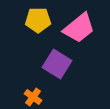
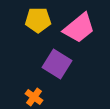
orange cross: moved 1 px right
